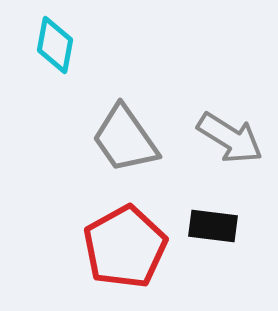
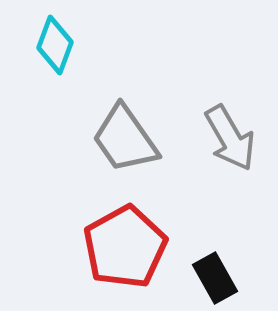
cyan diamond: rotated 10 degrees clockwise
gray arrow: rotated 28 degrees clockwise
black rectangle: moved 2 px right, 52 px down; rotated 54 degrees clockwise
